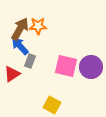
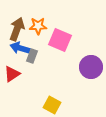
brown arrow: moved 3 px left; rotated 10 degrees counterclockwise
blue arrow: moved 2 px down; rotated 30 degrees counterclockwise
gray rectangle: moved 2 px right, 5 px up
pink square: moved 6 px left, 26 px up; rotated 10 degrees clockwise
